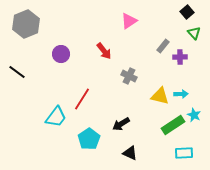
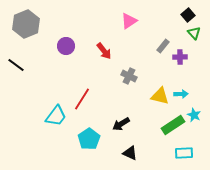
black square: moved 1 px right, 3 px down
purple circle: moved 5 px right, 8 px up
black line: moved 1 px left, 7 px up
cyan trapezoid: moved 1 px up
